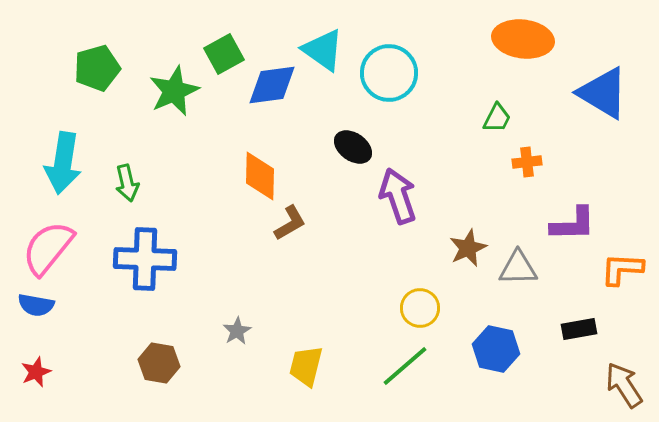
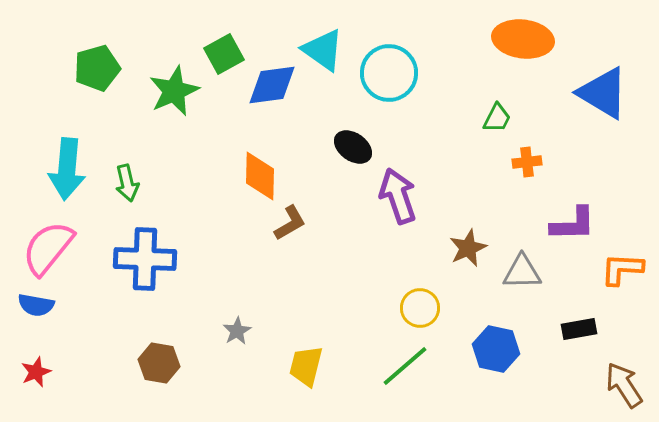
cyan arrow: moved 4 px right, 6 px down; rotated 4 degrees counterclockwise
gray triangle: moved 4 px right, 4 px down
